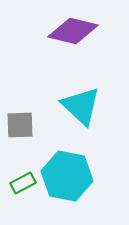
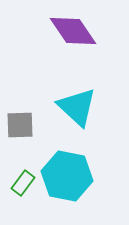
purple diamond: rotated 42 degrees clockwise
cyan triangle: moved 4 px left, 1 px down
green rectangle: rotated 25 degrees counterclockwise
